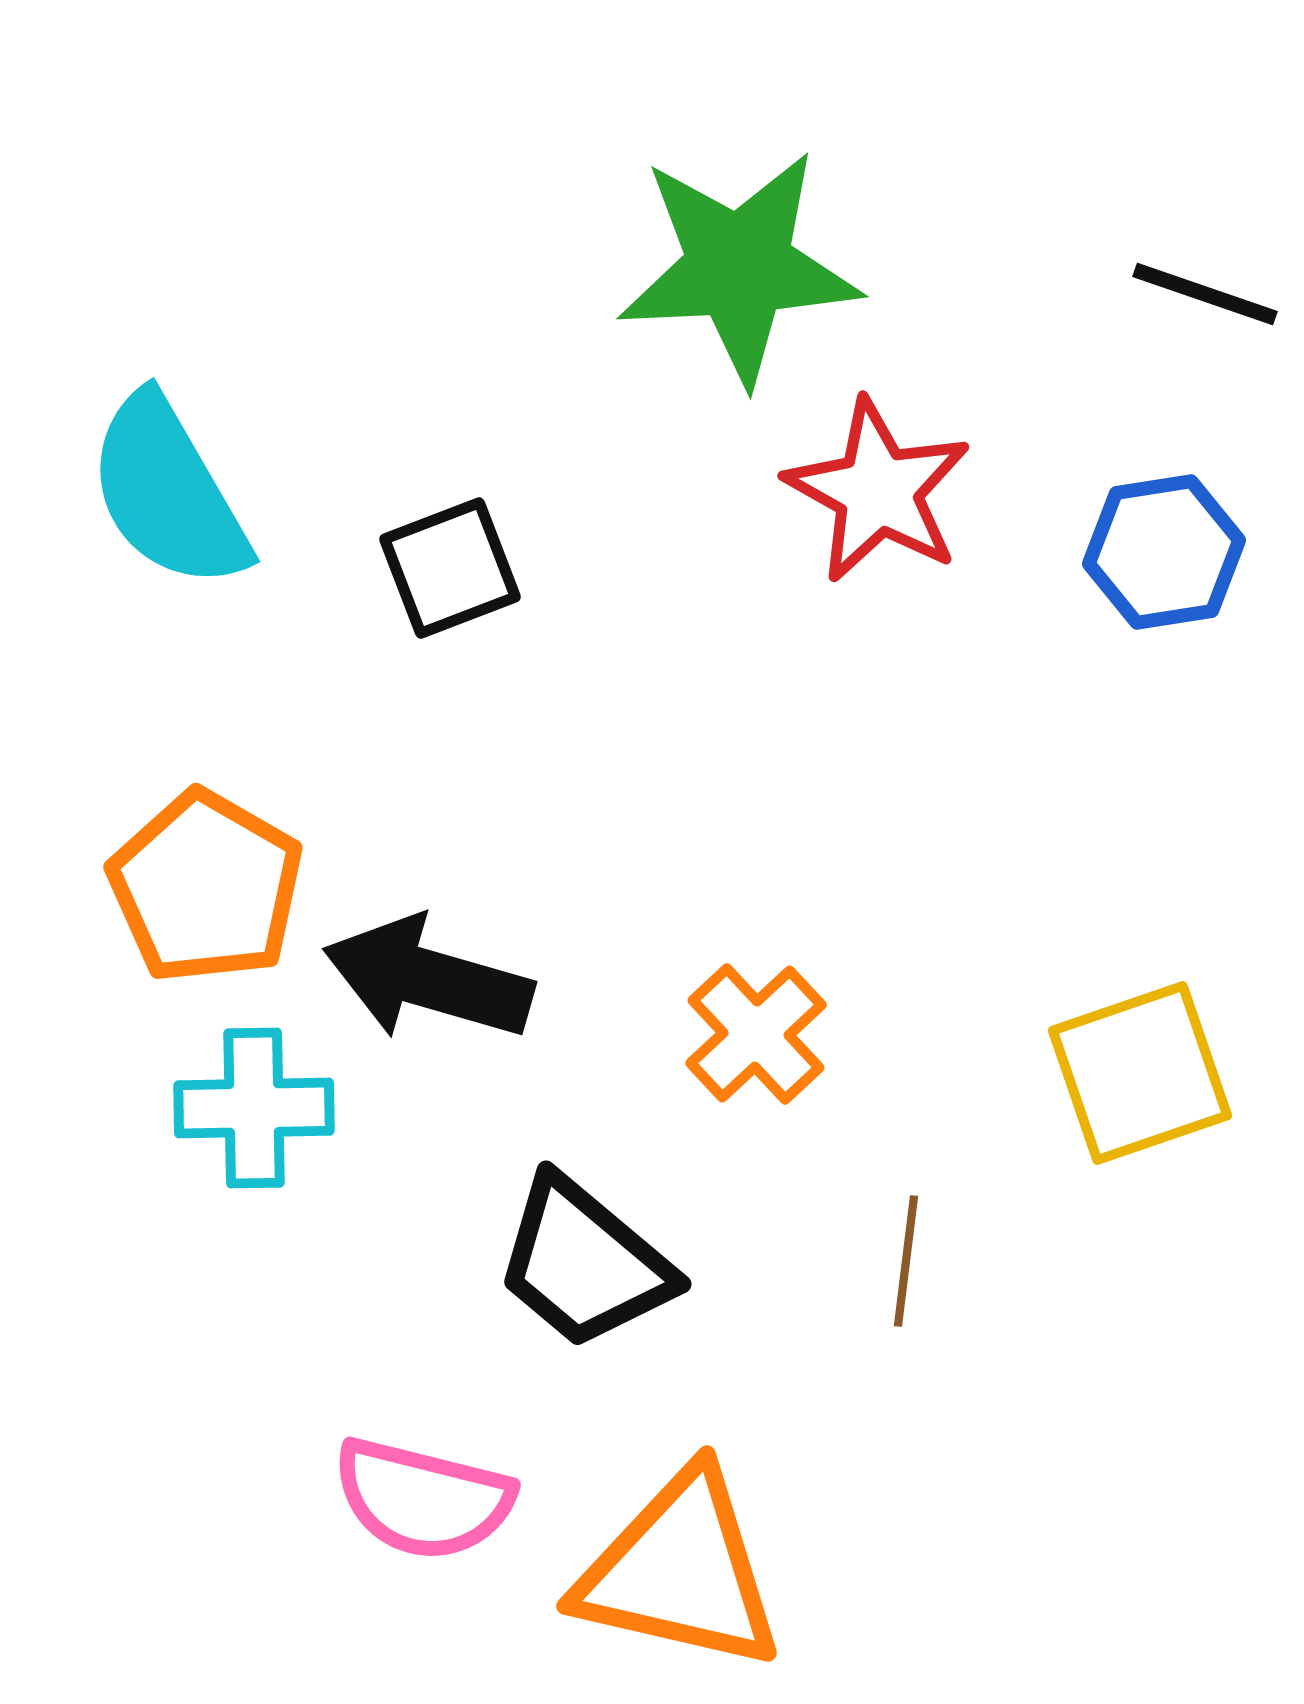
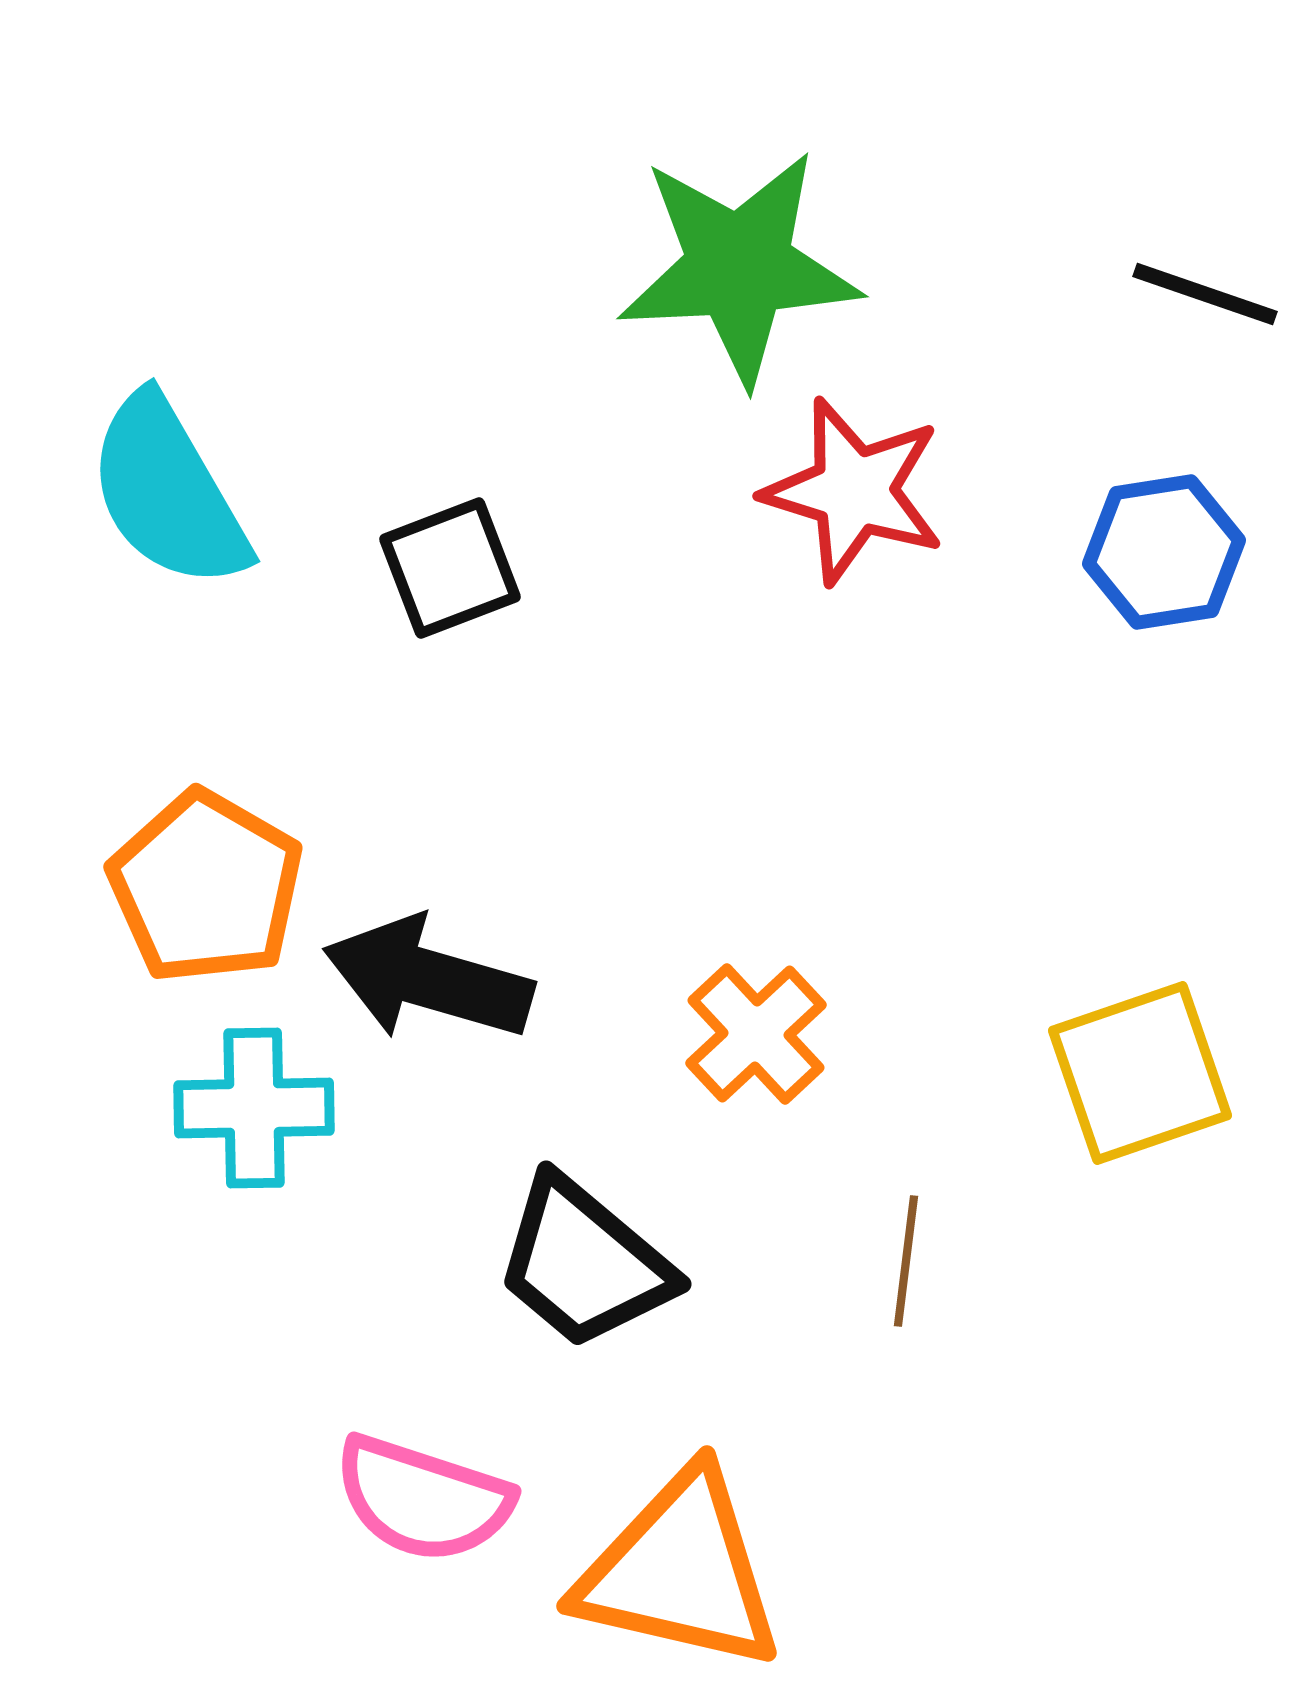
red star: moved 24 px left; rotated 12 degrees counterclockwise
pink semicircle: rotated 4 degrees clockwise
